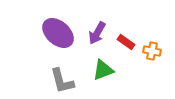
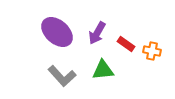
purple ellipse: moved 1 px left, 1 px up
red rectangle: moved 2 px down
green triangle: rotated 15 degrees clockwise
gray L-shape: moved 5 px up; rotated 28 degrees counterclockwise
